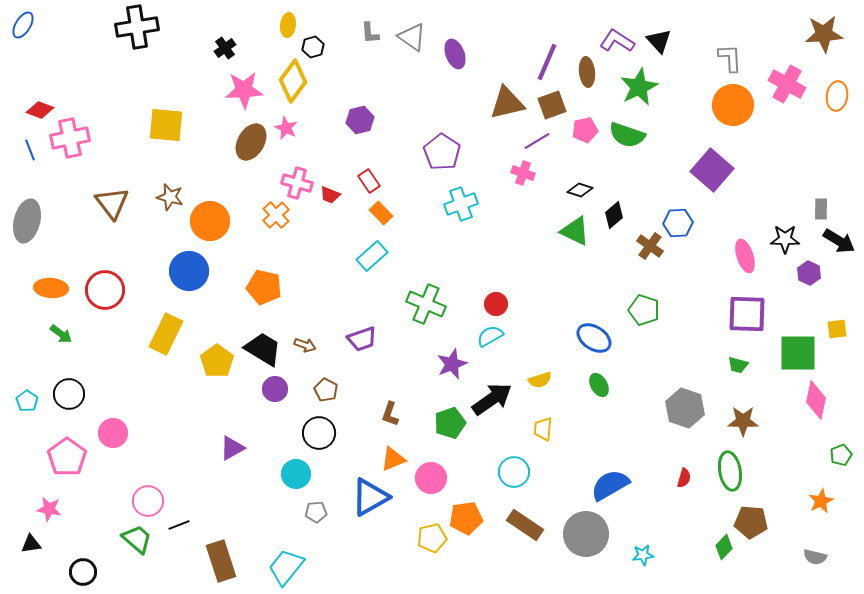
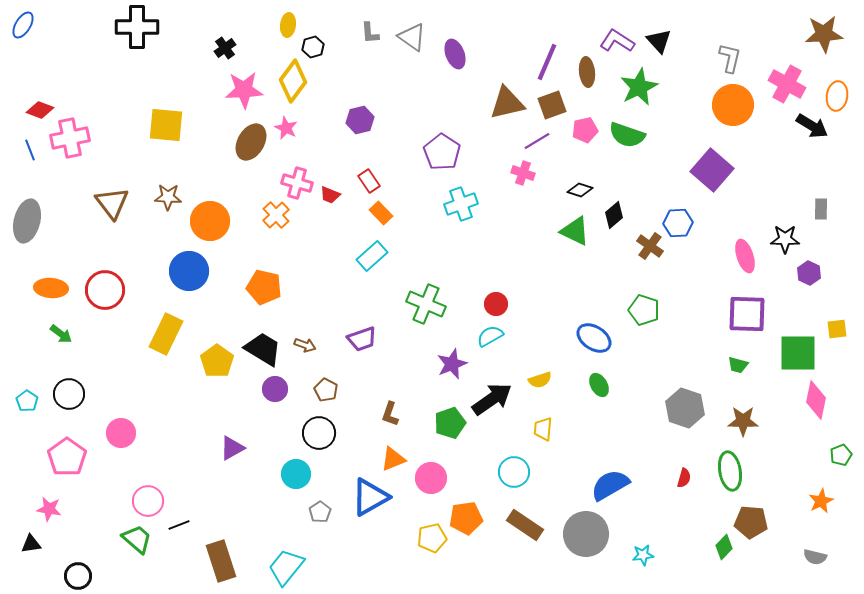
black cross at (137, 27): rotated 9 degrees clockwise
gray L-shape at (730, 58): rotated 16 degrees clockwise
brown star at (170, 197): moved 2 px left; rotated 12 degrees counterclockwise
black arrow at (839, 241): moved 27 px left, 115 px up
pink circle at (113, 433): moved 8 px right
gray pentagon at (316, 512): moved 4 px right; rotated 30 degrees counterclockwise
black circle at (83, 572): moved 5 px left, 4 px down
